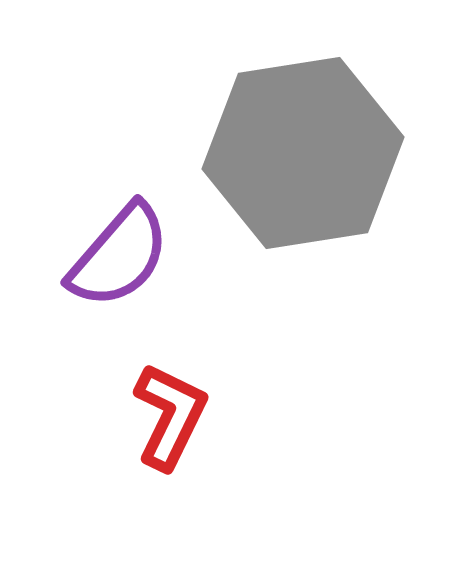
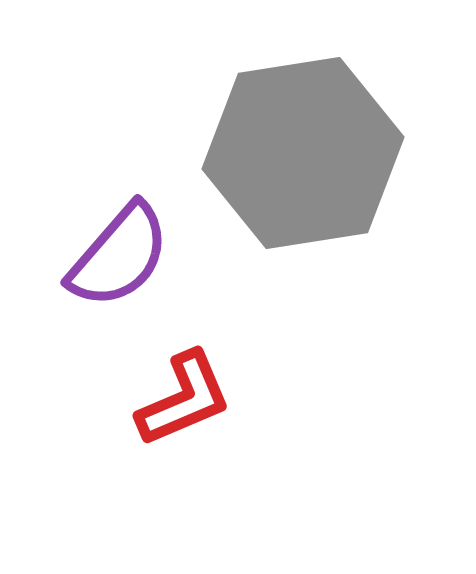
red L-shape: moved 14 px right, 17 px up; rotated 41 degrees clockwise
